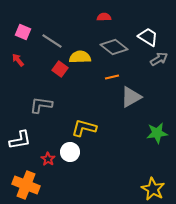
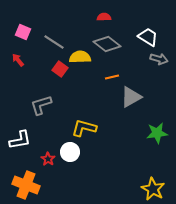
gray line: moved 2 px right, 1 px down
gray diamond: moved 7 px left, 3 px up
gray arrow: rotated 48 degrees clockwise
gray L-shape: rotated 25 degrees counterclockwise
